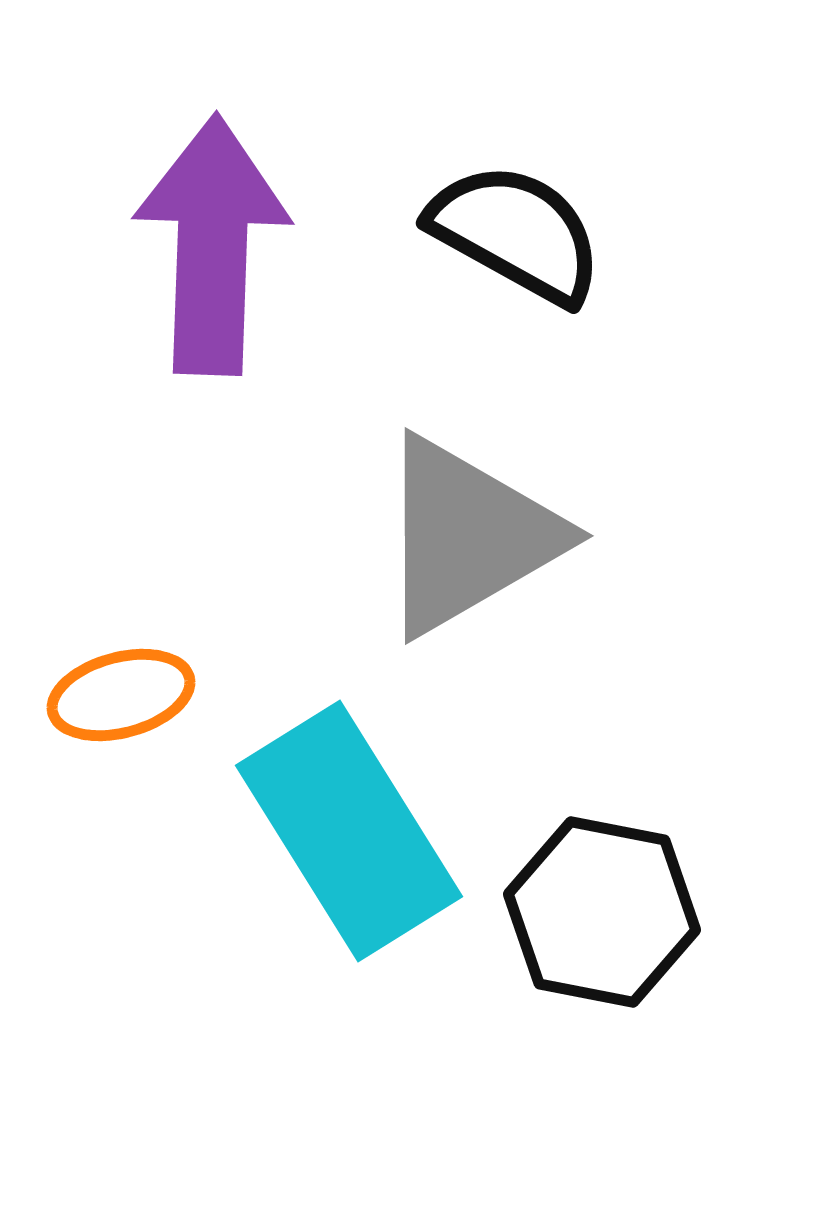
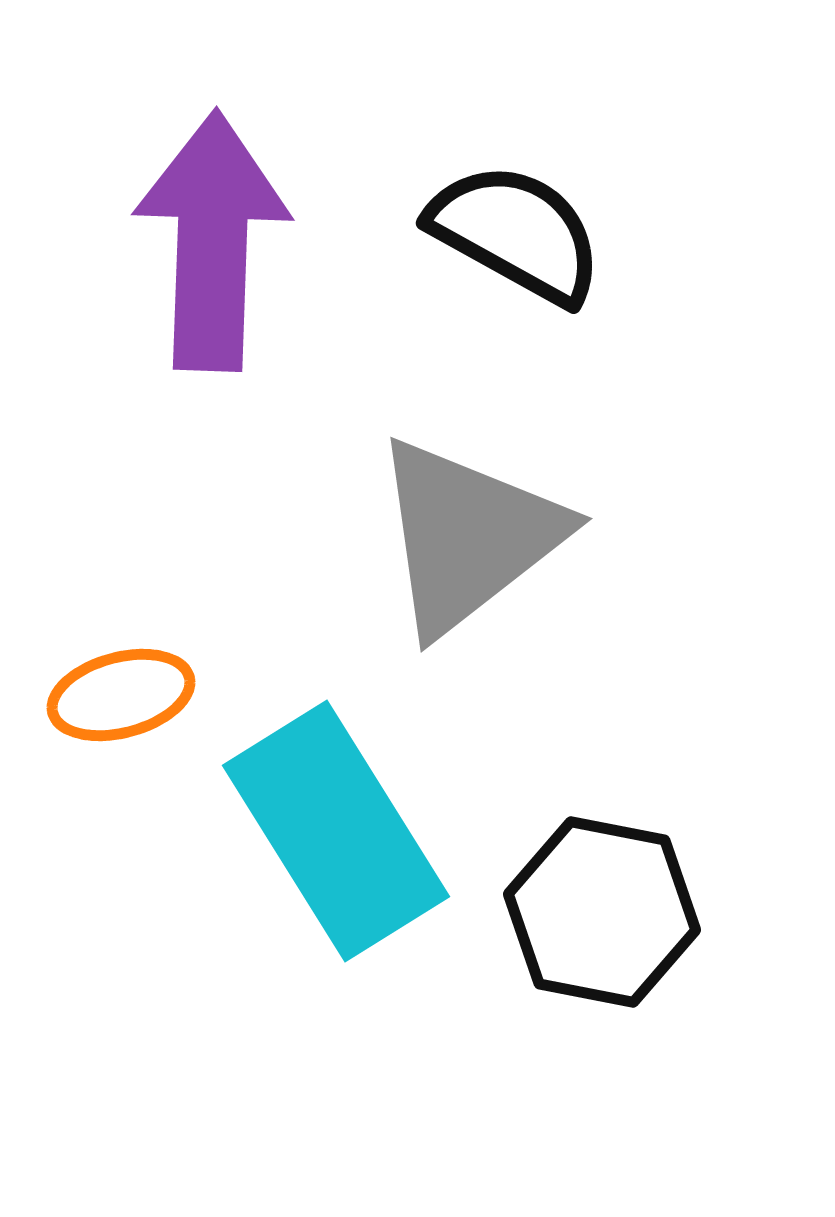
purple arrow: moved 4 px up
gray triangle: rotated 8 degrees counterclockwise
cyan rectangle: moved 13 px left
